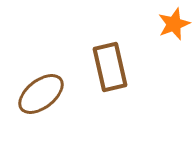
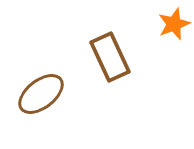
brown rectangle: moved 10 px up; rotated 12 degrees counterclockwise
